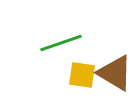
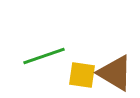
green line: moved 17 px left, 13 px down
